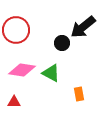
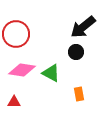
red circle: moved 4 px down
black circle: moved 14 px right, 9 px down
